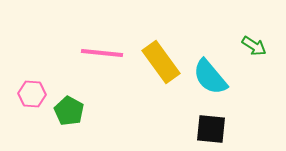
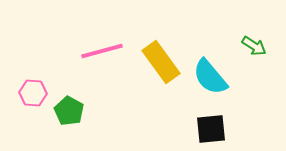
pink line: moved 2 px up; rotated 21 degrees counterclockwise
pink hexagon: moved 1 px right, 1 px up
black square: rotated 12 degrees counterclockwise
